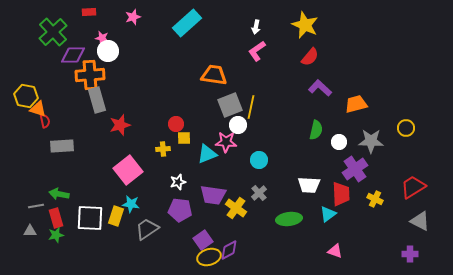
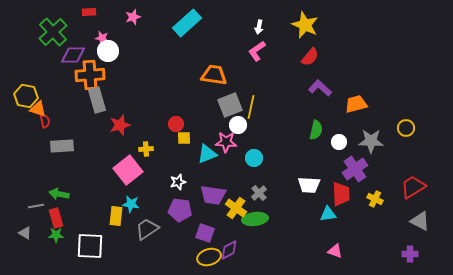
white arrow at (256, 27): moved 3 px right
yellow cross at (163, 149): moved 17 px left
cyan circle at (259, 160): moved 5 px left, 2 px up
cyan triangle at (328, 214): rotated 30 degrees clockwise
yellow rectangle at (116, 216): rotated 12 degrees counterclockwise
white square at (90, 218): moved 28 px down
green ellipse at (289, 219): moved 34 px left
gray triangle at (30, 231): moved 5 px left, 2 px down; rotated 32 degrees clockwise
green star at (56, 235): rotated 14 degrees clockwise
purple square at (203, 240): moved 2 px right, 7 px up; rotated 36 degrees counterclockwise
